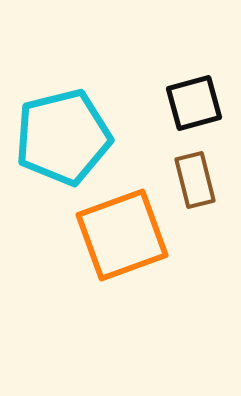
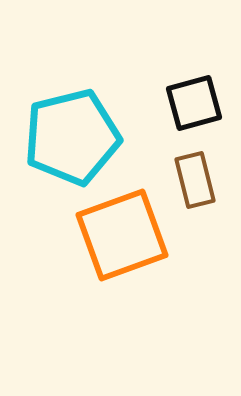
cyan pentagon: moved 9 px right
